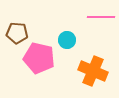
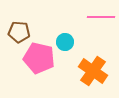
brown pentagon: moved 2 px right, 1 px up
cyan circle: moved 2 px left, 2 px down
orange cross: rotated 12 degrees clockwise
